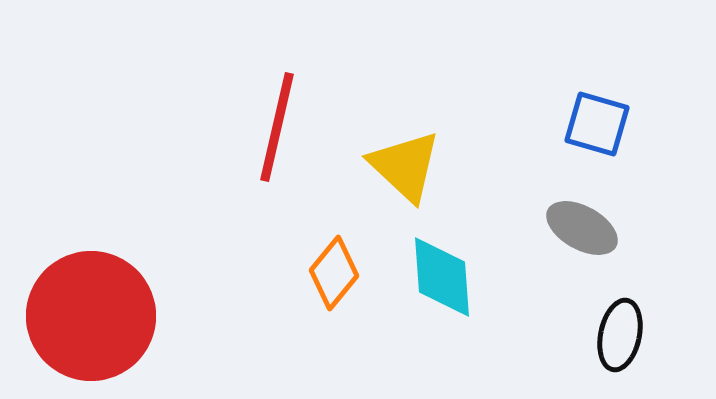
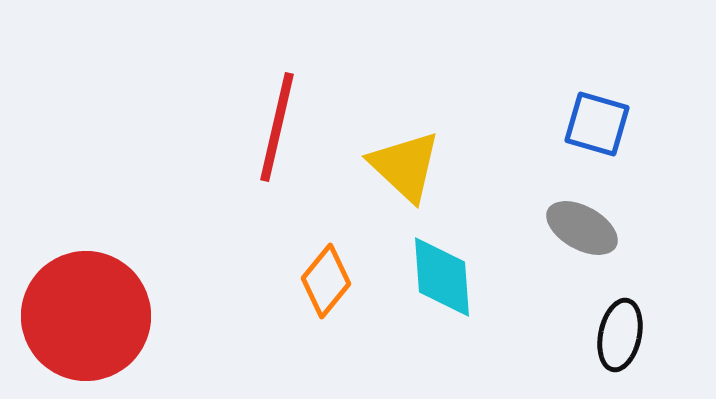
orange diamond: moved 8 px left, 8 px down
red circle: moved 5 px left
